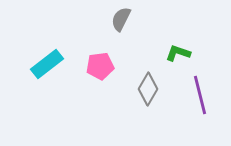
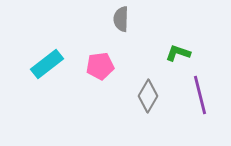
gray semicircle: rotated 25 degrees counterclockwise
gray diamond: moved 7 px down
